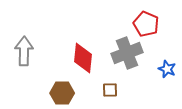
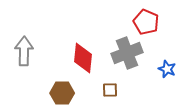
red pentagon: moved 2 px up
